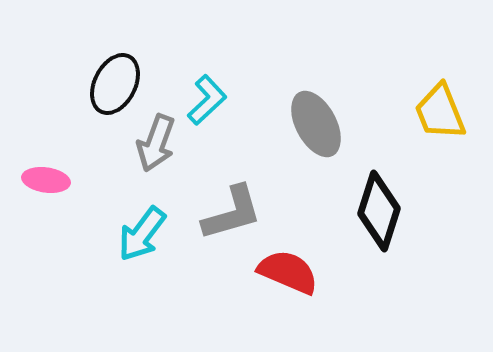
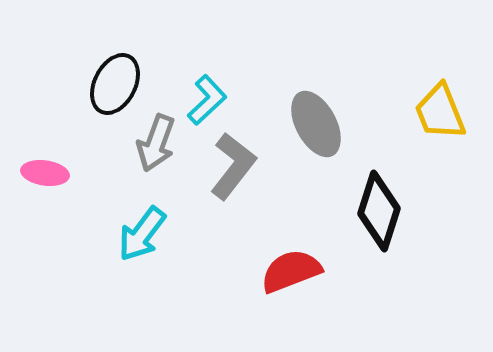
pink ellipse: moved 1 px left, 7 px up
gray L-shape: moved 1 px right, 47 px up; rotated 36 degrees counterclockwise
red semicircle: moved 3 px right, 1 px up; rotated 44 degrees counterclockwise
